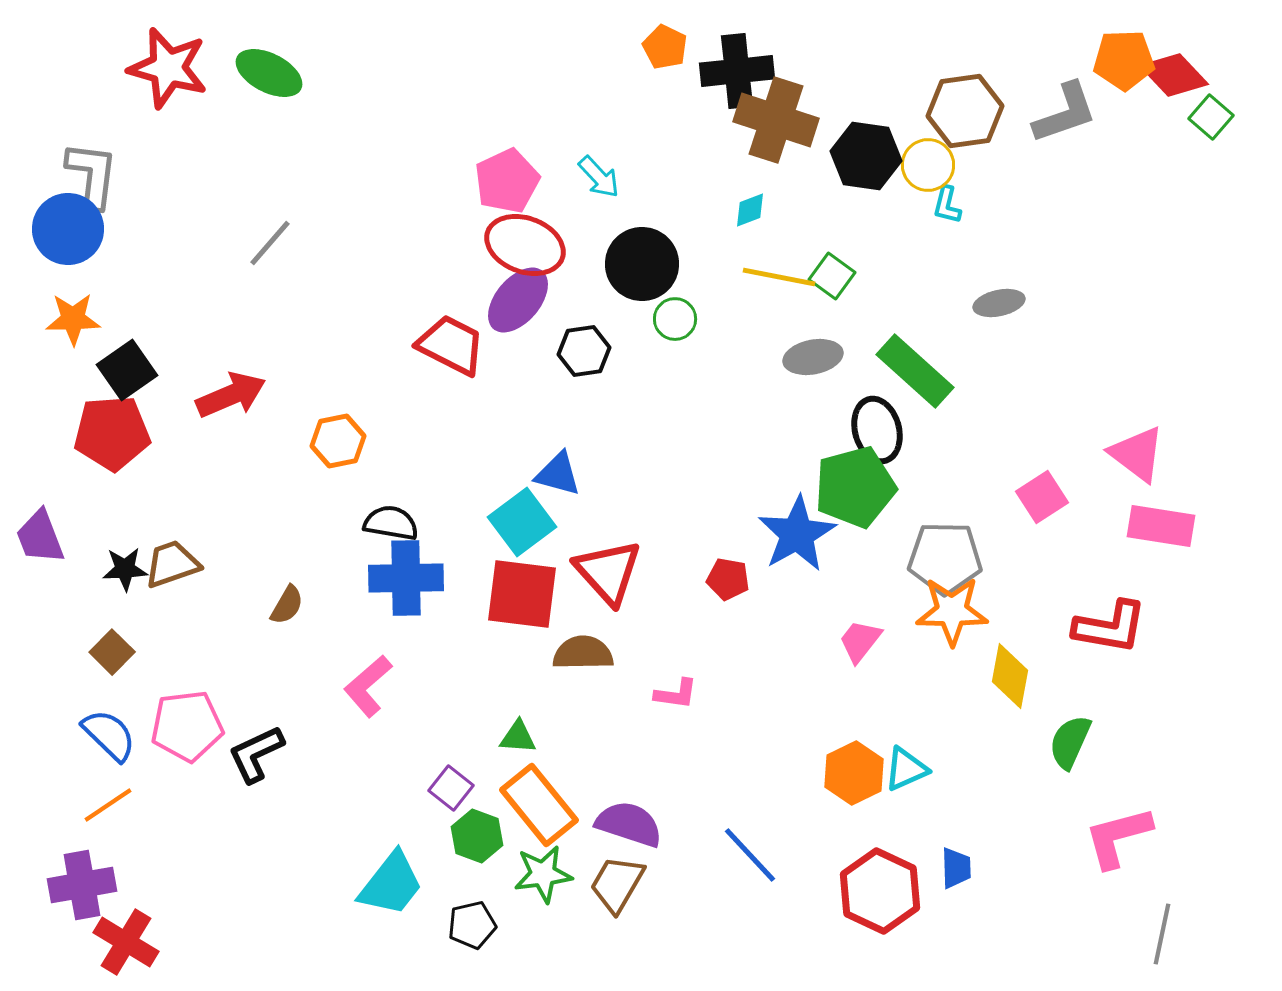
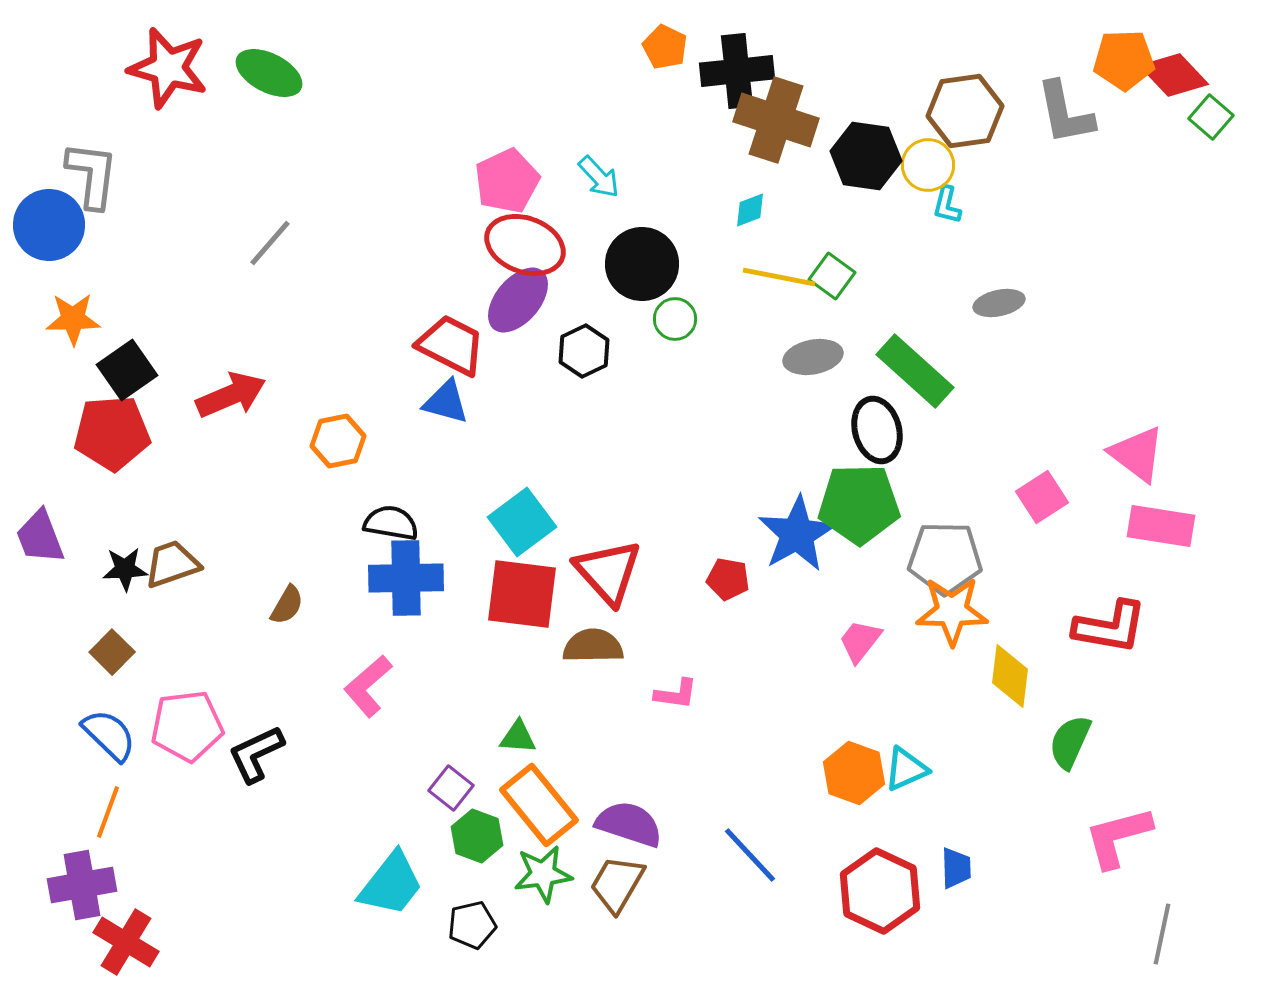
gray L-shape at (1065, 113): rotated 98 degrees clockwise
blue circle at (68, 229): moved 19 px left, 4 px up
black hexagon at (584, 351): rotated 18 degrees counterclockwise
blue triangle at (558, 474): moved 112 px left, 72 px up
green pentagon at (855, 487): moved 4 px right, 17 px down; rotated 14 degrees clockwise
brown semicircle at (583, 653): moved 10 px right, 7 px up
yellow diamond at (1010, 676): rotated 4 degrees counterclockwise
orange hexagon at (854, 773): rotated 14 degrees counterclockwise
orange line at (108, 805): moved 7 px down; rotated 36 degrees counterclockwise
